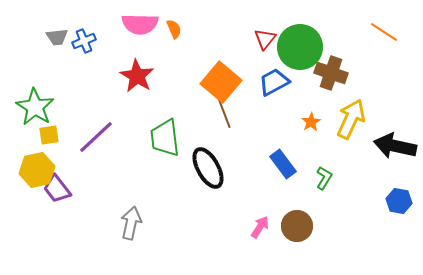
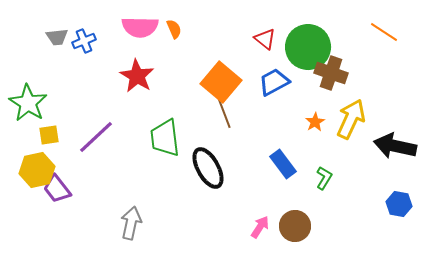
pink semicircle: moved 3 px down
red triangle: rotated 30 degrees counterclockwise
green circle: moved 8 px right
green star: moved 7 px left, 4 px up
orange star: moved 4 px right
blue hexagon: moved 3 px down
brown circle: moved 2 px left
